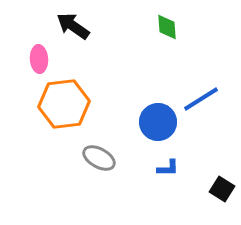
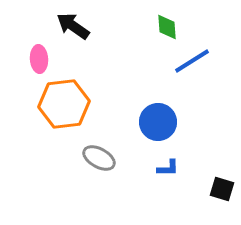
blue line: moved 9 px left, 38 px up
black square: rotated 15 degrees counterclockwise
